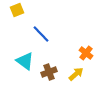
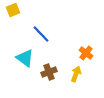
yellow square: moved 4 px left
cyan triangle: moved 3 px up
yellow arrow: rotated 28 degrees counterclockwise
